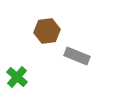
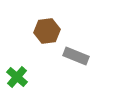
gray rectangle: moved 1 px left
